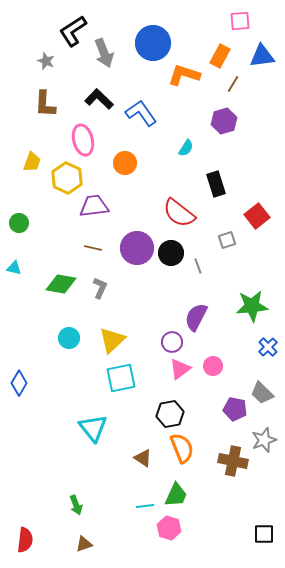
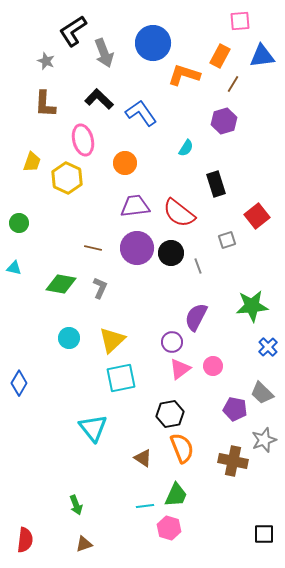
purple trapezoid at (94, 206): moved 41 px right
